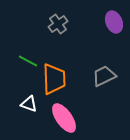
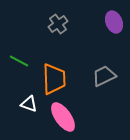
green line: moved 9 px left
pink ellipse: moved 1 px left, 1 px up
